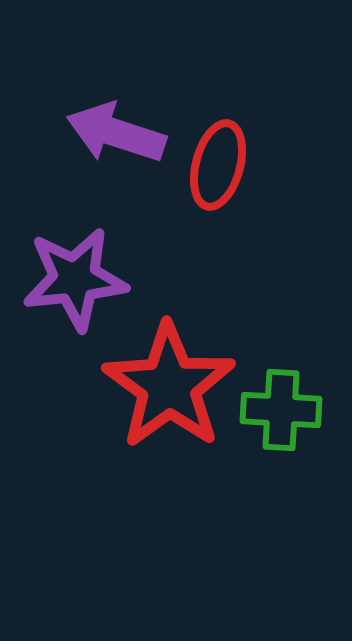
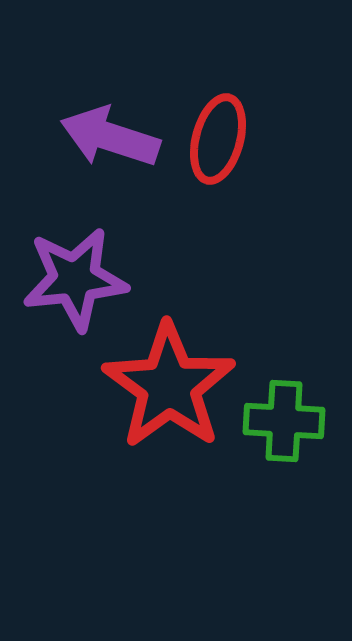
purple arrow: moved 6 px left, 4 px down
red ellipse: moved 26 px up
green cross: moved 3 px right, 11 px down
